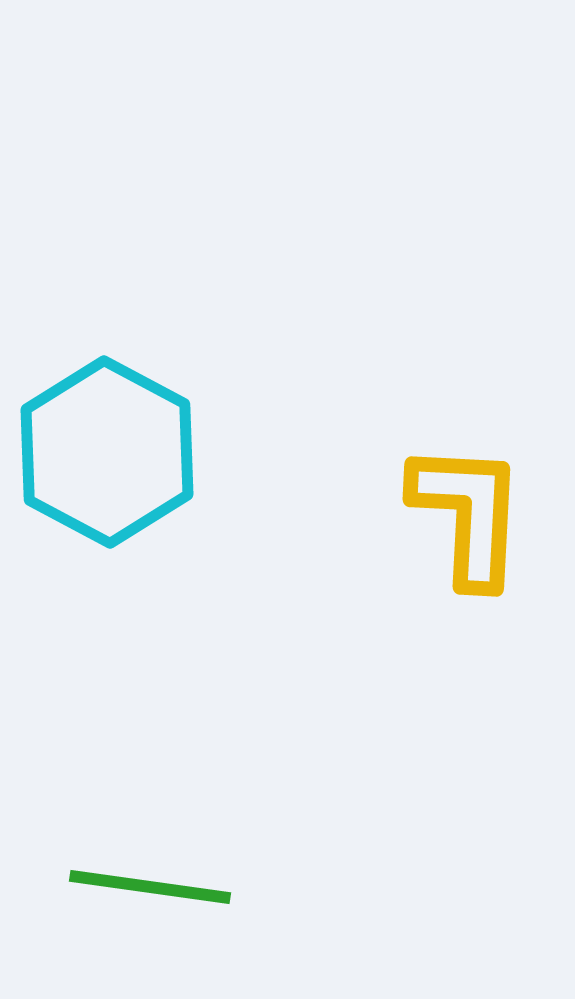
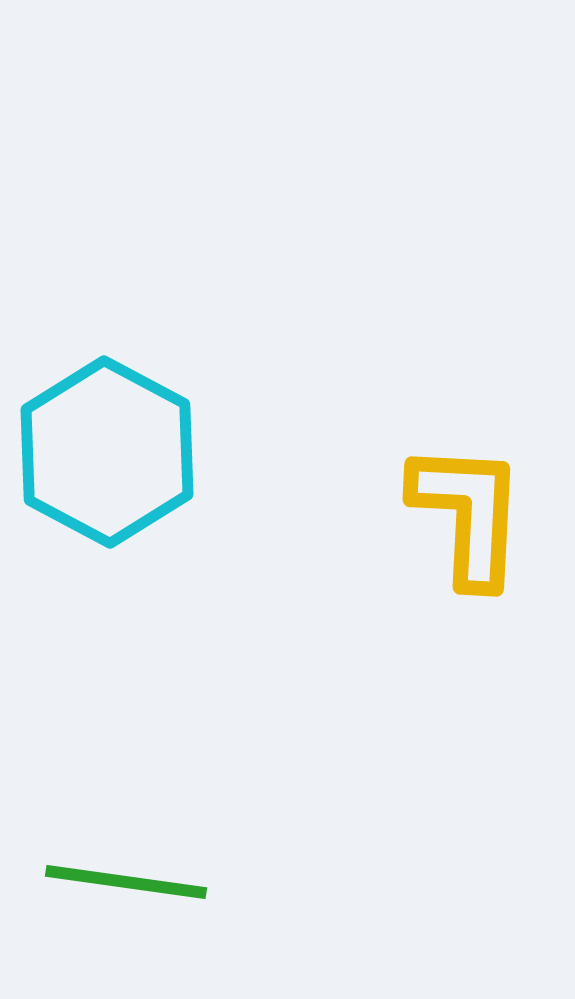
green line: moved 24 px left, 5 px up
